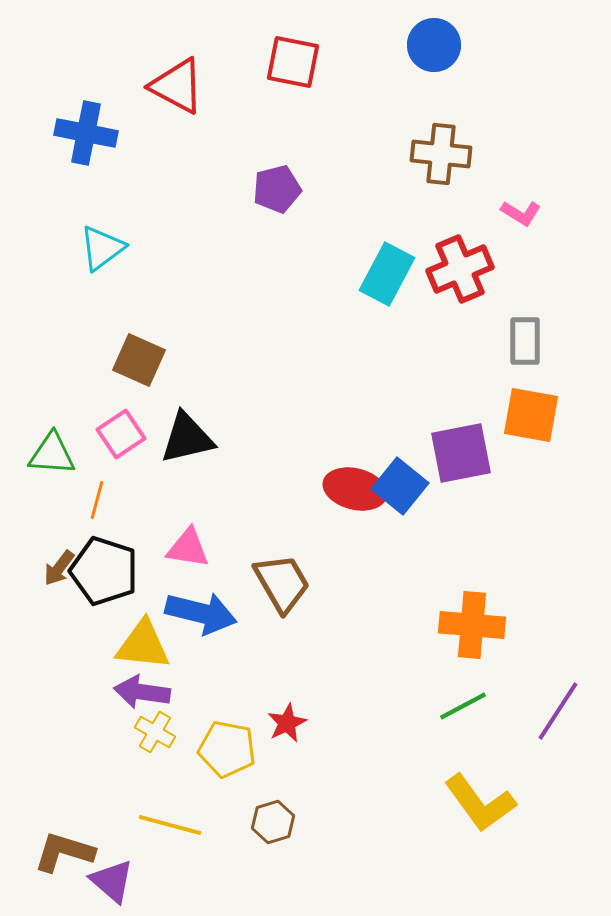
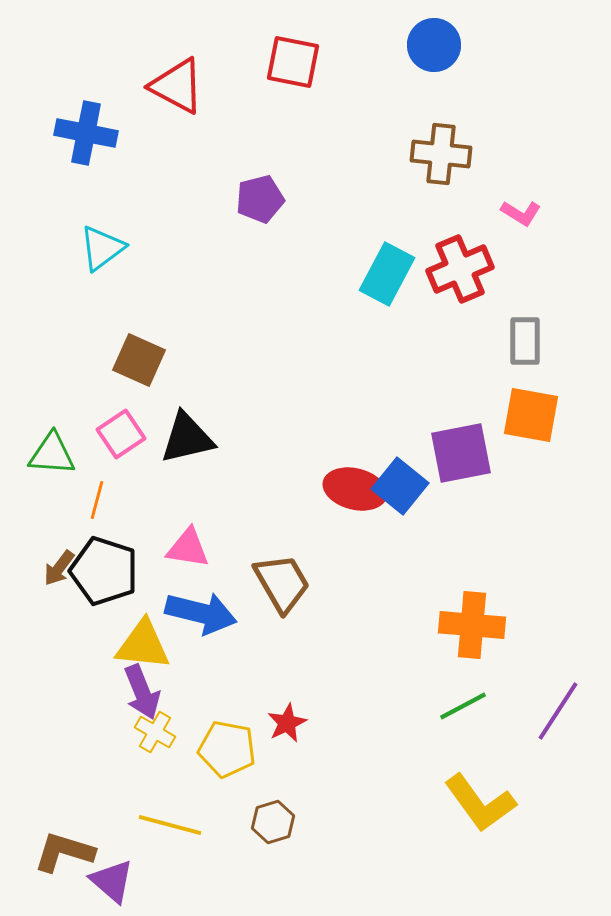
purple pentagon: moved 17 px left, 10 px down
purple arrow: rotated 120 degrees counterclockwise
